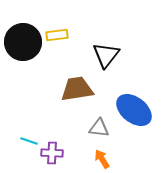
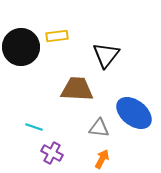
yellow rectangle: moved 1 px down
black circle: moved 2 px left, 5 px down
brown trapezoid: rotated 12 degrees clockwise
blue ellipse: moved 3 px down
cyan line: moved 5 px right, 14 px up
purple cross: rotated 25 degrees clockwise
orange arrow: rotated 60 degrees clockwise
